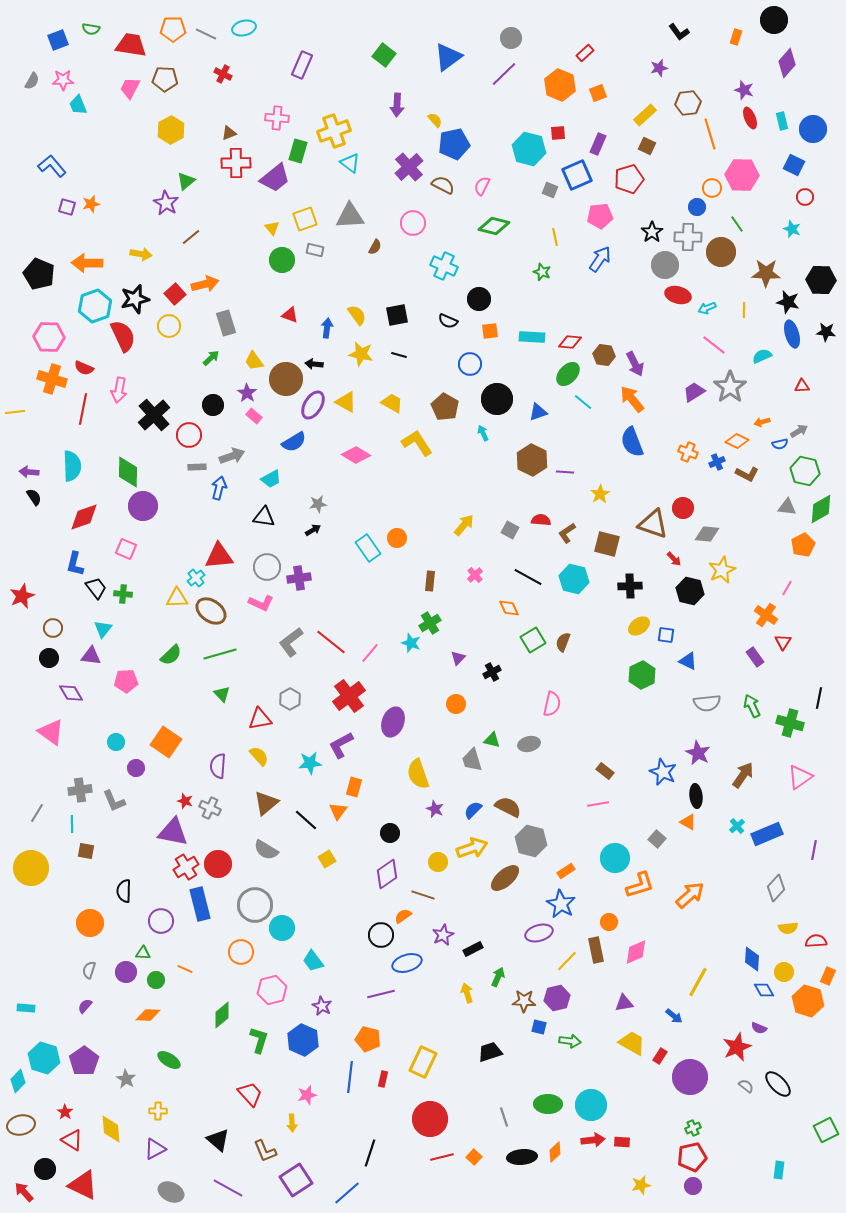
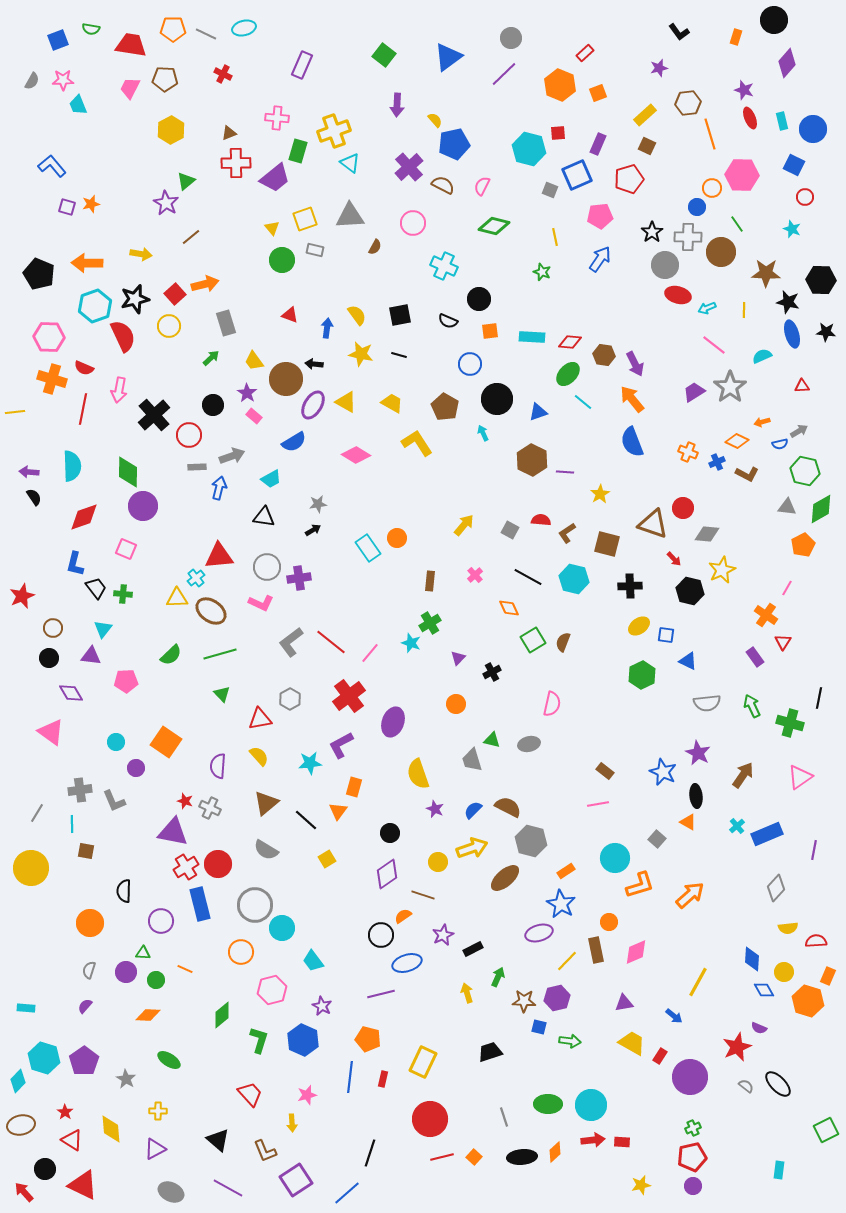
black square at (397, 315): moved 3 px right
